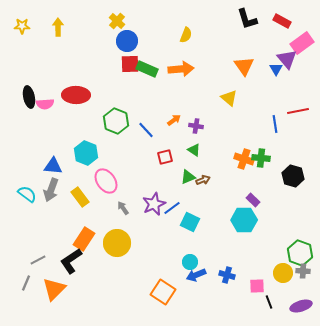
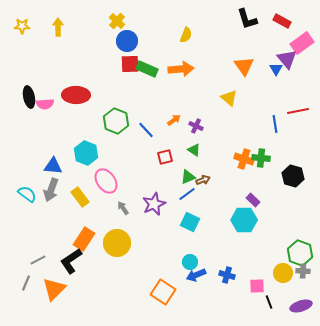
purple cross at (196, 126): rotated 16 degrees clockwise
blue line at (172, 208): moved 15 px right, 14 px up
